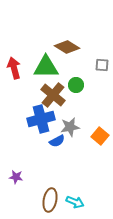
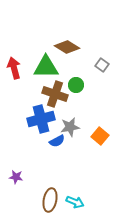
gray square: rotated 32 degrees clockwise
brown cross: moved 2 px right, 1 px up; rotated 20 degrees counterclockwise
